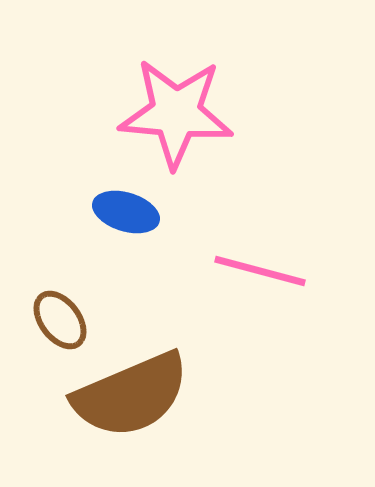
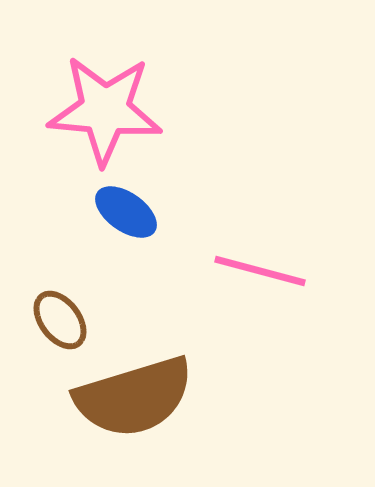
pink star: moved 71 px left, 3 px up
blue ellipse: rotated 18 degrees clockwise
brown semicircle: moved 3 px right, 2 px down; rotated 6 degrees clockwise
